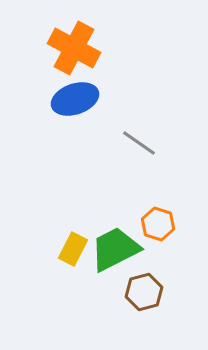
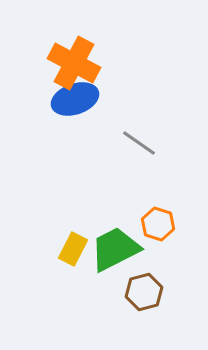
orange cross: moved 15 px down
